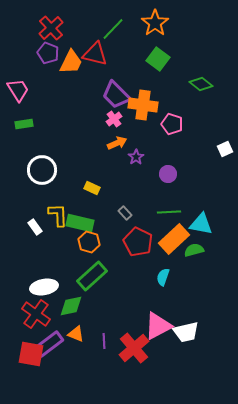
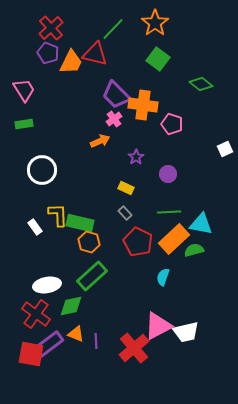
pink trapezoid at (18, 90): moved 6 px right
orange arrow at (117, 143): moved 17 px left, 2 px up
yellow rectangle at (92, 188): moved 34 px right
white ellipse at (44, 287): moved 3 px right, 2 px up
purple line at (104, 341): moved 8 px left
